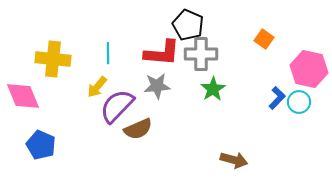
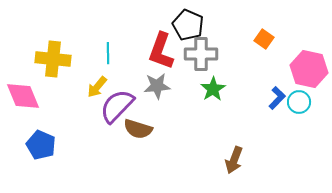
red L-shape: moved 1 px left, 2 px up; rotated 105 degrees clockwise
brown semicircle: rotated 40 degrees clockwise
brown arrow: rotated 96 degrees clockwise
